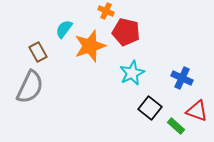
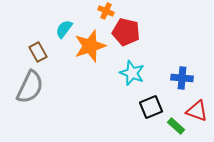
cyan star: rotated 25 degrees counterclockwise
blue cross: rotated 20 degrees counterclockwise
black square: moved 1 px right, 1 px up; rotated 30 degrees clockwise
